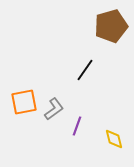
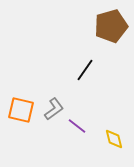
orange square: moved 3 px left, 8 px down; rotated 24 degrees clockwise
purple line: rotated 72 degrees counterclockwise
